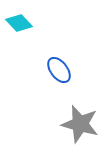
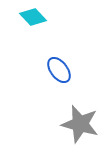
cyan diamond: moved 14 px right, 6 px up
